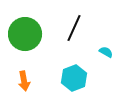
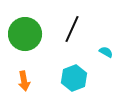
black line: moved 2 px left, 1 px down
